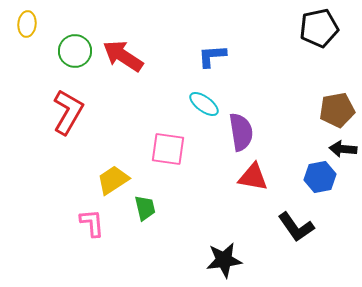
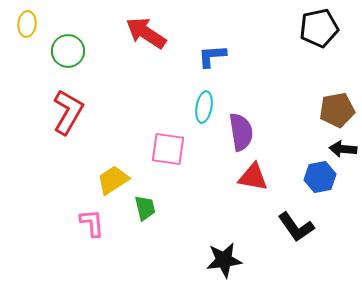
green circle: moved 7 px left
red arrow: moved 23 px right, 23 px up
cyan ellipse: moved 3 px down; rotated 64 degrees clockwise
